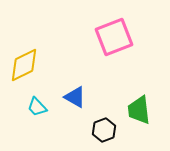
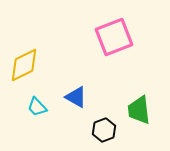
blue triangle: moved 1 px right
